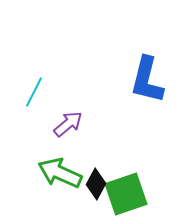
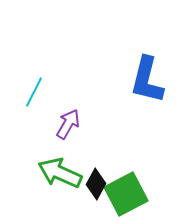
purple arrow: rotated 20 degrees counterclockwise
green square: rotated 9 degrees counterclockwise
